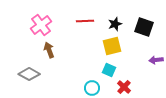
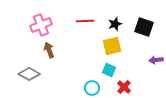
pink cross: rotated 15 degrees clockwise
